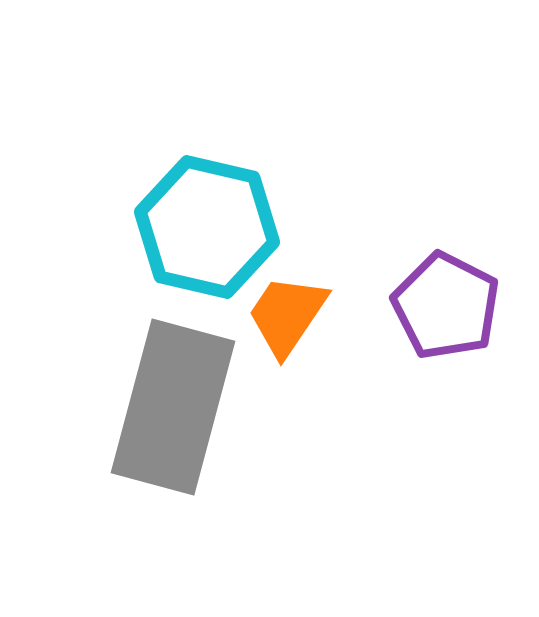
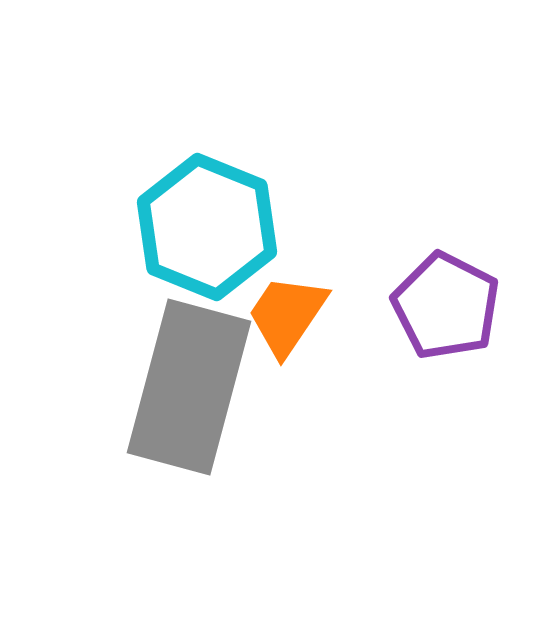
cyan hexagon: rotated 9 degrees clockwise
gray rectangle: moved 16 px right, 20 px up
